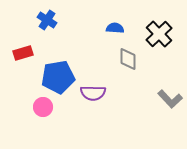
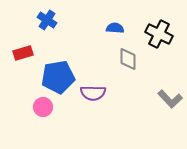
black cross: rotated 20 degrees counterclockwise
